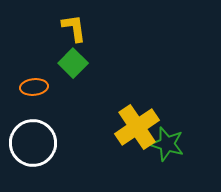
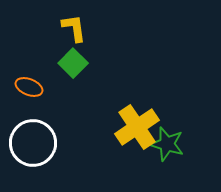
orange ellipse: moved 5 px left; rotated 28 degrees clockwise
